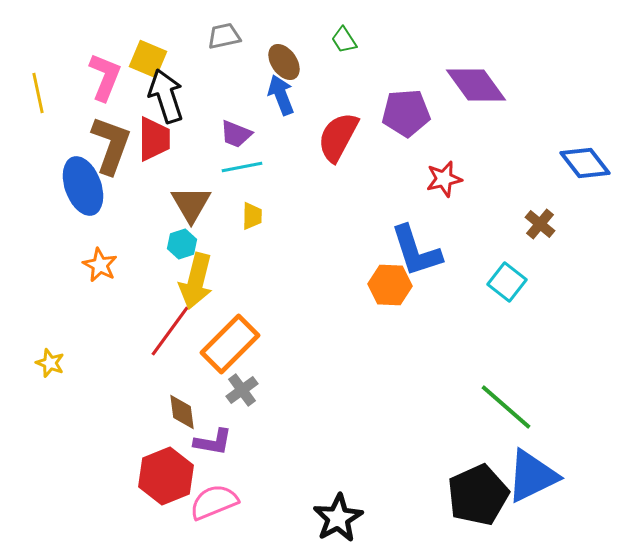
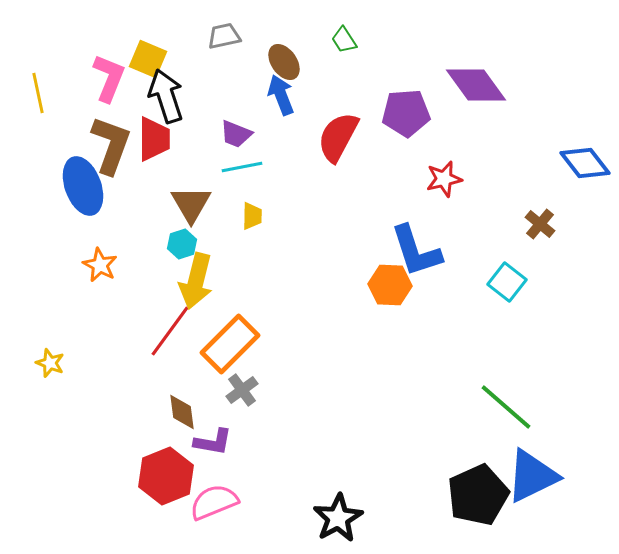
pink L-shape: moved 4 px right, 1 px down
